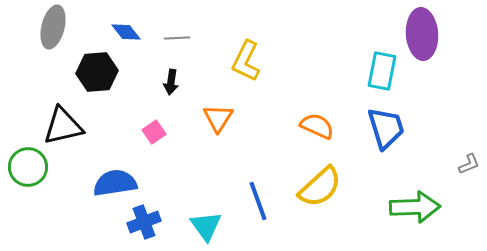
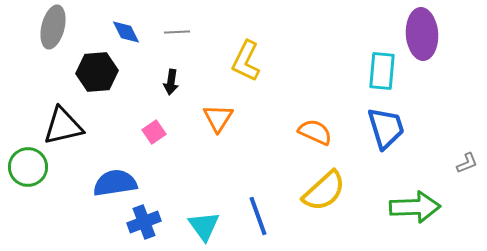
blue diamond: rotated 12 degrees clockwise
gray line: moved 6 px up
cyan rectangle: rotated 6 degrees counterclockwise
orange semicircle: moved 2 px left, 6 px down
gray L-shape: moved 2 px left, 1 px up
yellow semicircle: moved 4 px right, 4 px down
blue line: moved 15 px down
cyan triangle: moved 2 px left
